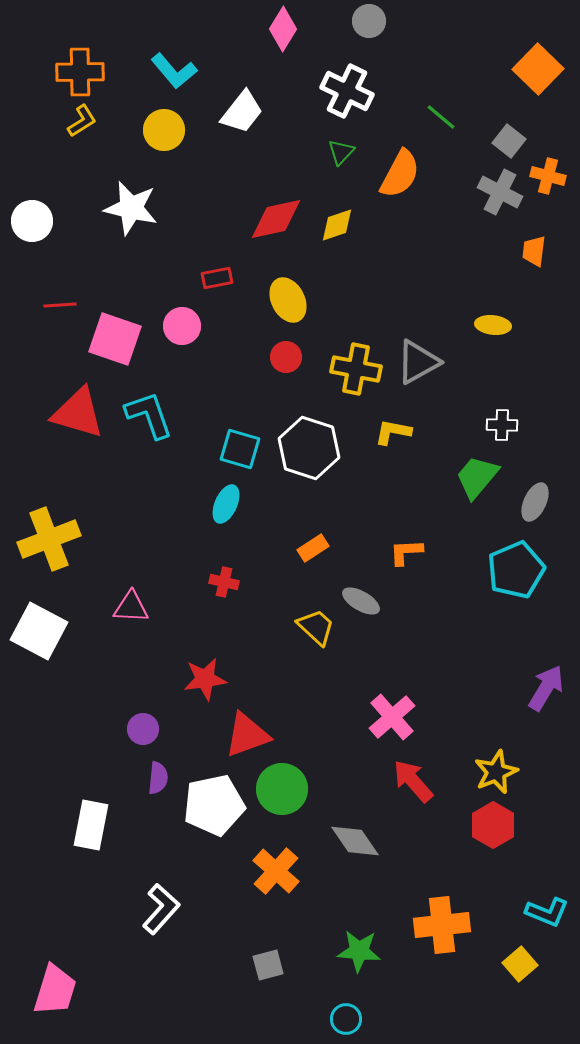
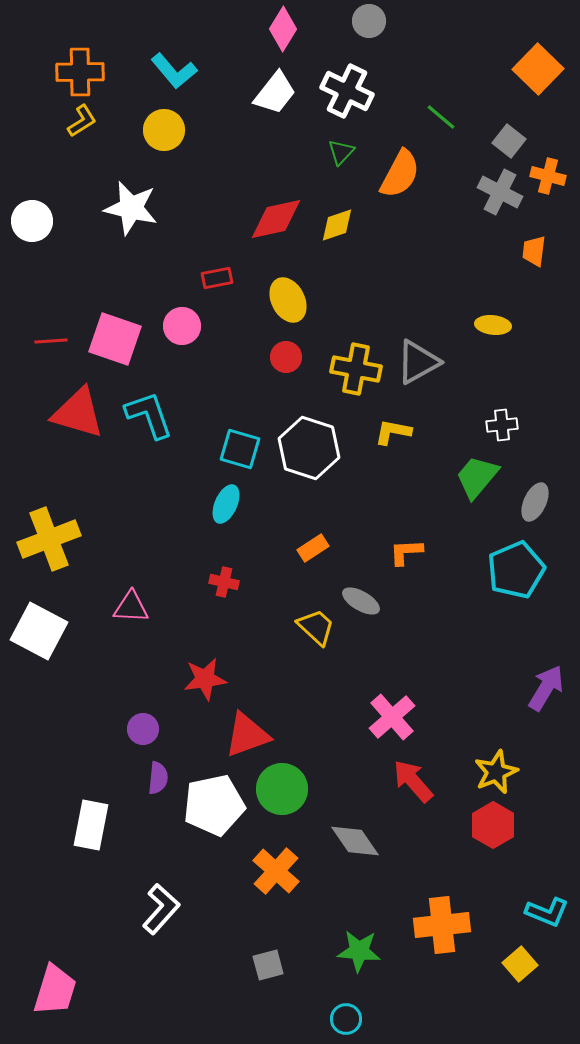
white trapezoid at (242, 112): moved 33 px right, 19 px up
red line at (60, 305): moved 9 px left, 36 px down
white cross at (502, 425): rotated 8 degrees counterclockwise
